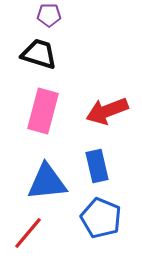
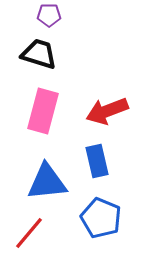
blue rectangle: moved 5 px up
red line: moved 1 px right
